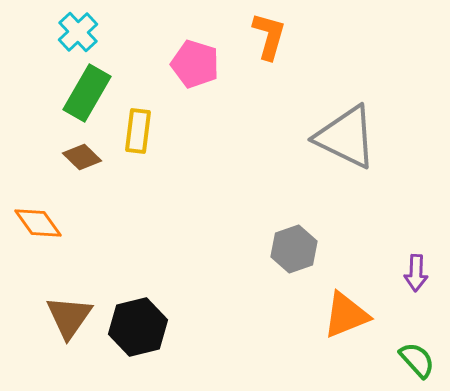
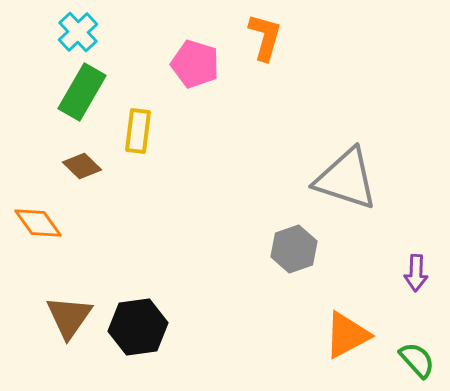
orange L-shape: moved 4 px left, 1 px down
green rectangle: moved 5 px left, 1 px up
gray triangle: moved 42 px down; rotated 8 degrees counterclockwise
brown diamond: moved 9 px down
orange triangle: moved 1 px right, 20 px down; rotated 6 degrees counterclockwise
black hexagon: rotated 6 degrees clockwise
